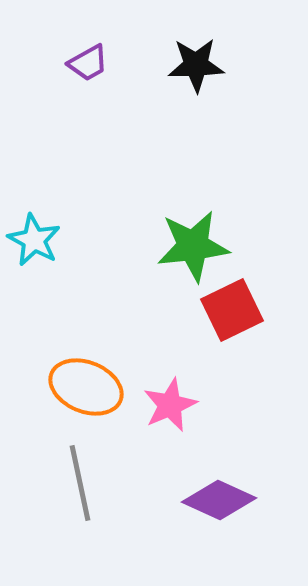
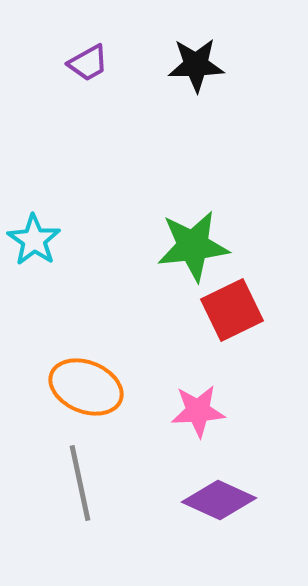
cyan star: rotated 6 degrees clockwise
pink star: moved 28 px right, 6 px down; rotated 20 degrees clockwise
